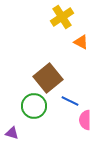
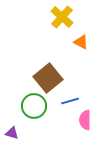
yellow cross: rotated 15 degrees counterclockwise
blue line: rotated 42 degrees counterclockwise
